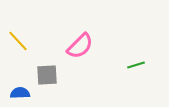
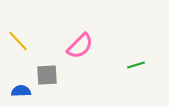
blue semicircle: moved 1 px right, 2 px up
